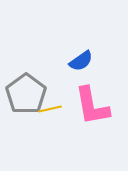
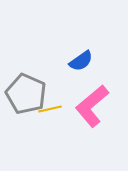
gray pentagon: rotated 12 degrees counterclockwise
pink L-shape: rotated 60 degrees clockwise
